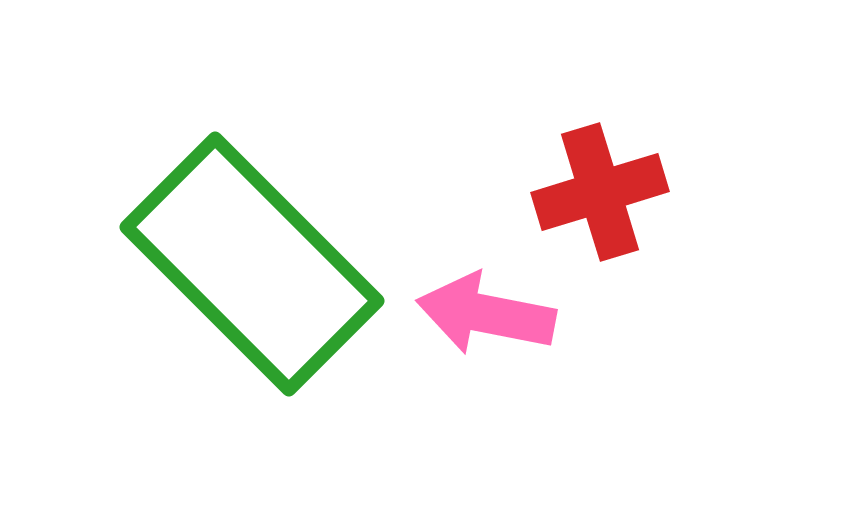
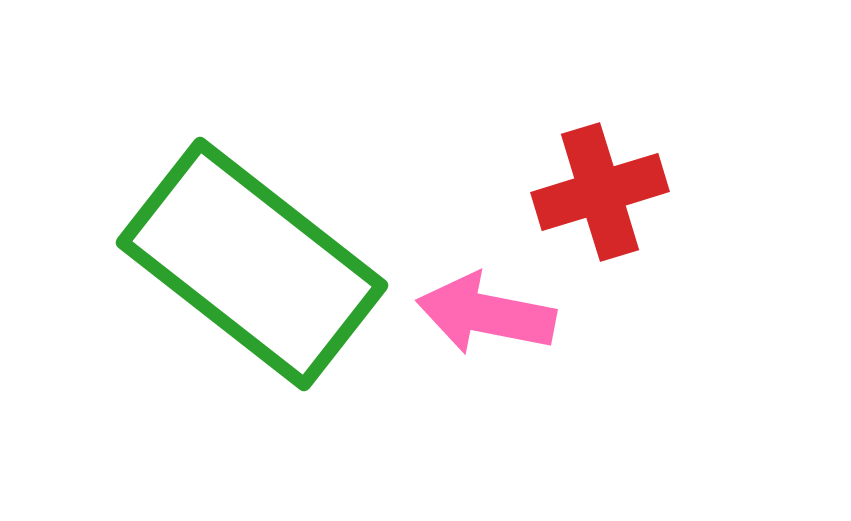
green rectangle: rotated 7 degrees counterclockwise
